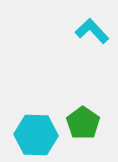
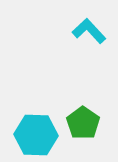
cyan L-shape: moved 3 px left
